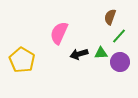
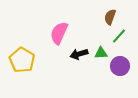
purple circle: moved 4 px down
